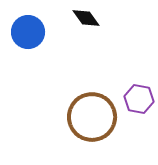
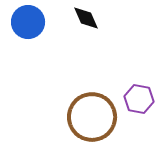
black diamond: rotated 12 degrees clockwise
blue circle: moved 10 px up
